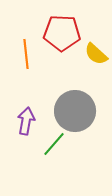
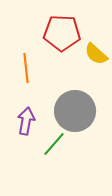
orange line: moved 14 px down
